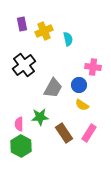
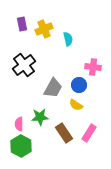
yellow cross: moved 2 px up
yellow semicircle: moved 6 px left
